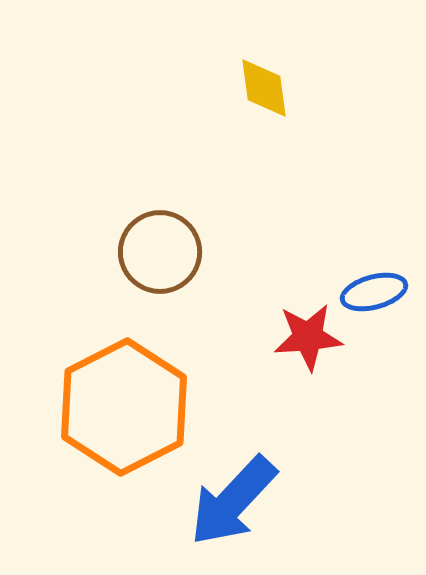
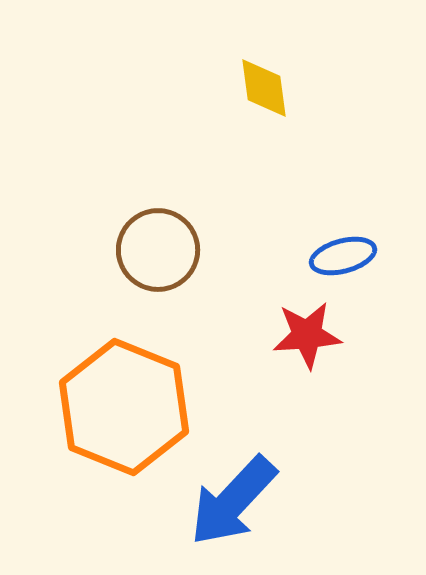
brown circle: moved 2 px left, 2 px up
blue ellipse: moved 31 px left, 36 px up
red star: moved 1 px left, 2 px up
orange hexagon: rotated 11 degrees counterclockwise
